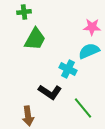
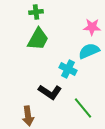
green cross: moved 12 px right
green trapezoid: moved 3 px right
